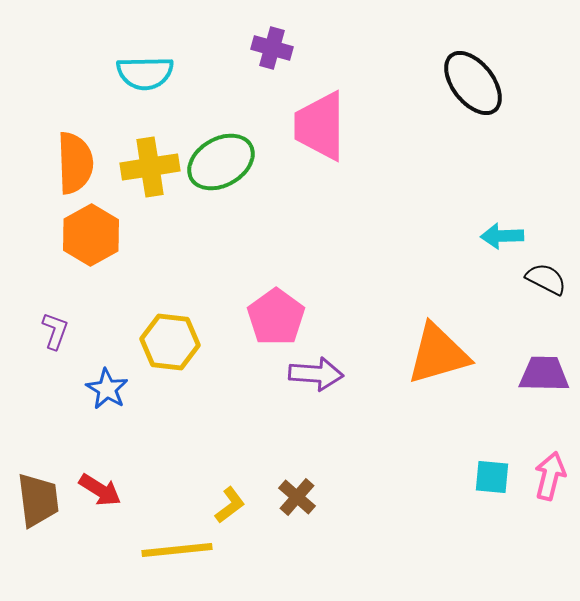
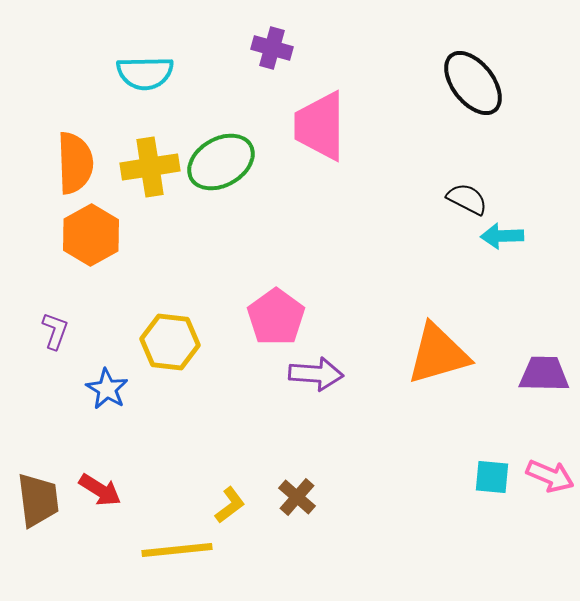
black semicircle: moved 79 px left, 80 px up
pink arrow: rotated 99 degrees clockwise
